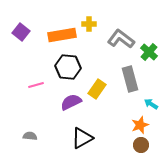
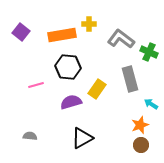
green cross: rotated 18 degrees counterclockwise
purple semicircle: rotated 10 degrees clockwise
